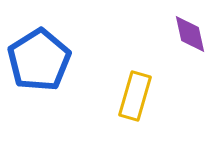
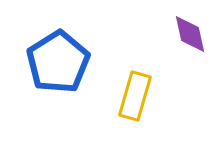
blue pentagon: moved 19 px right, 2 px down
